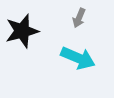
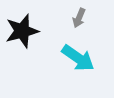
cyan arrow: rotated 12 degrees clockwise
